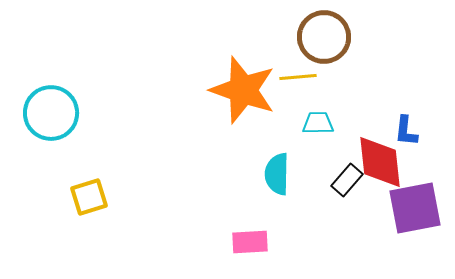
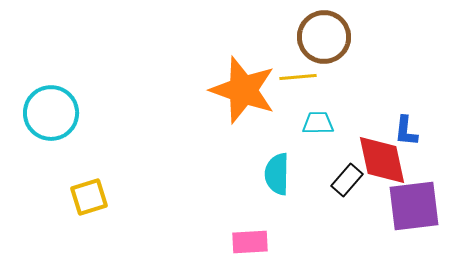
red diamond: moved 2 px right, 2 px up; rotated 6 degrees counterclockwise
purple square: moved 1 px left, 2 px up; rotated 4 degrees clockwise
